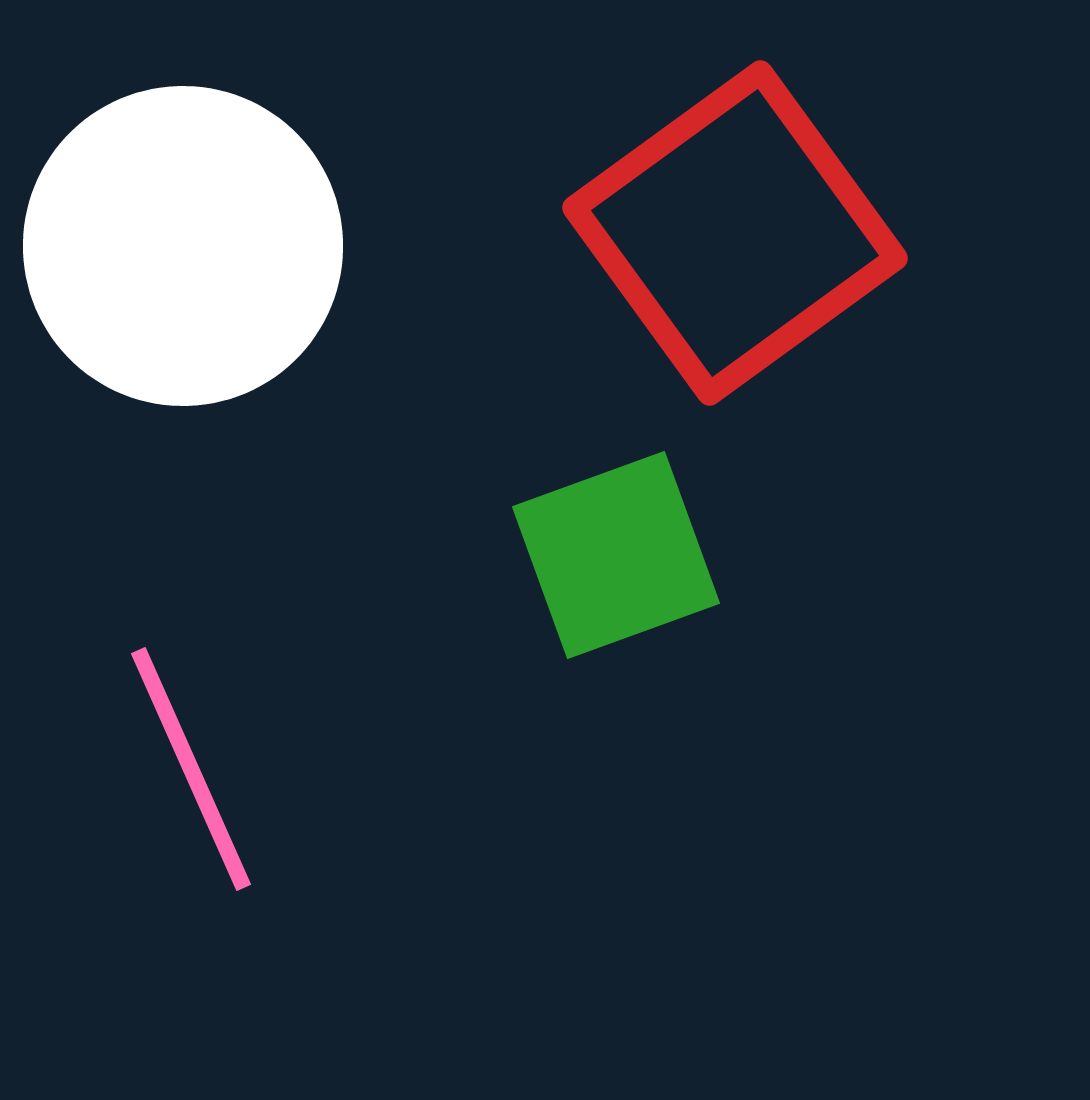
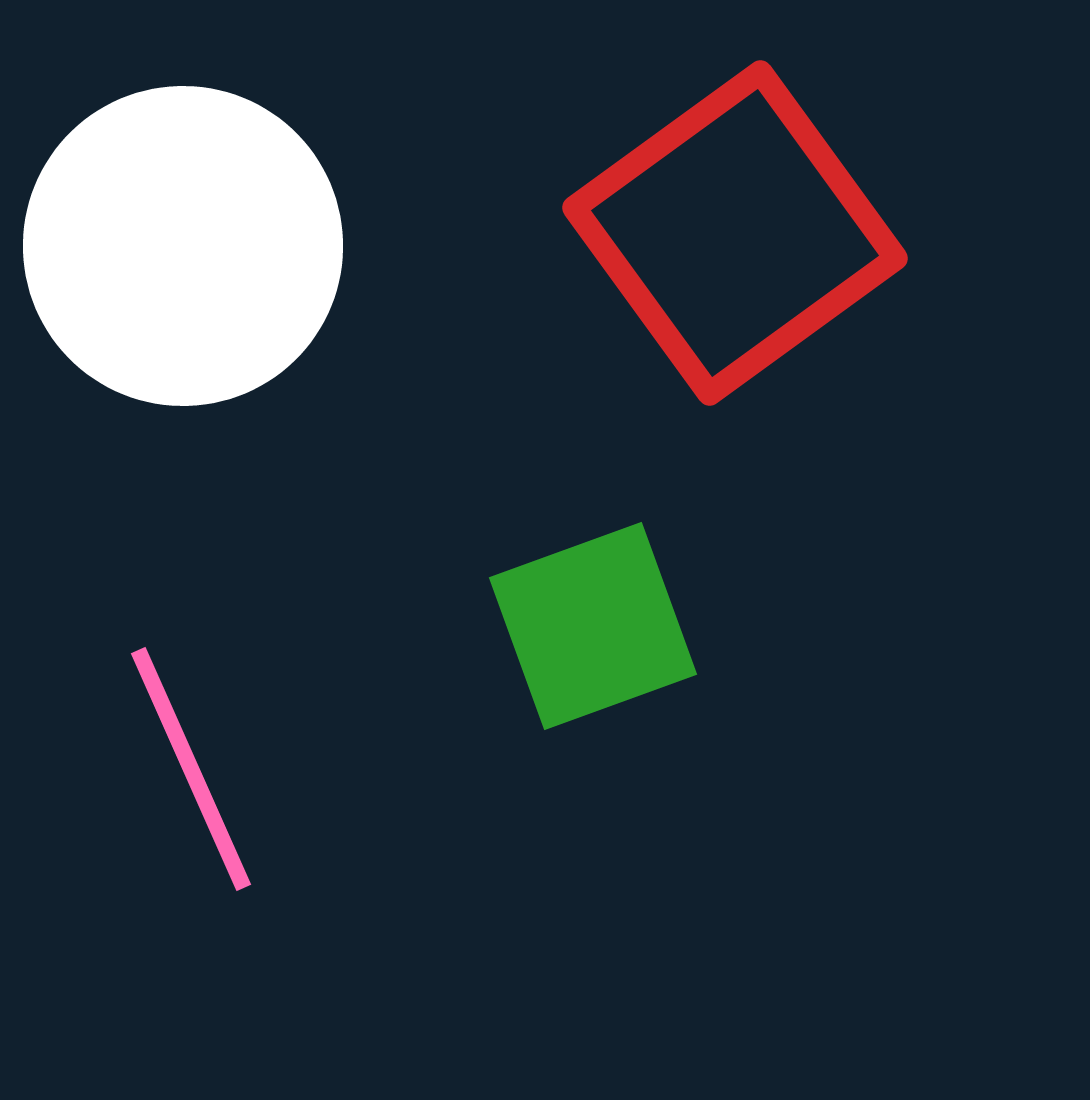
green square: moved 23 px left, 71 px down
